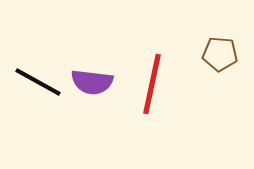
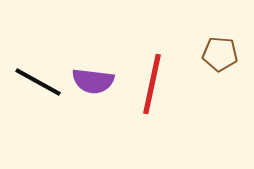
purple semicircle: moved 1 px right, 1 px up
